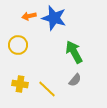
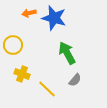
orange arrow: moved 3 px up
yellow circle: moved 5 px left
green arrow: moved 7 px left, 1 px down
yellow cross: moved 2 px right, 10 px up; rotated 14 degrees clockwise
